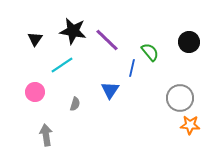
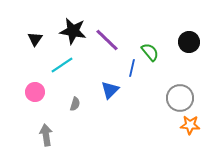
blue triangle: rotated 12 degrees clockwise
